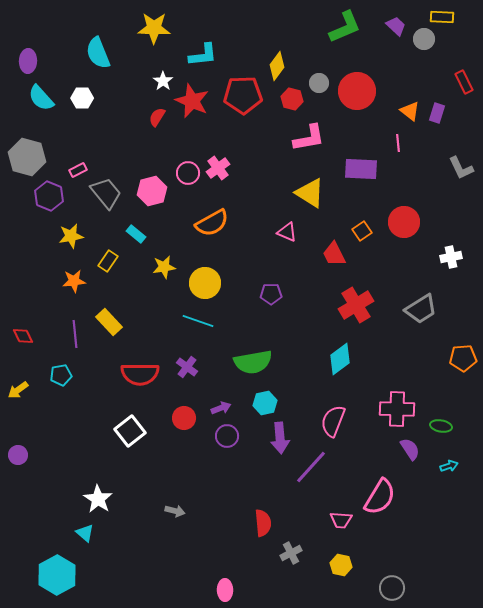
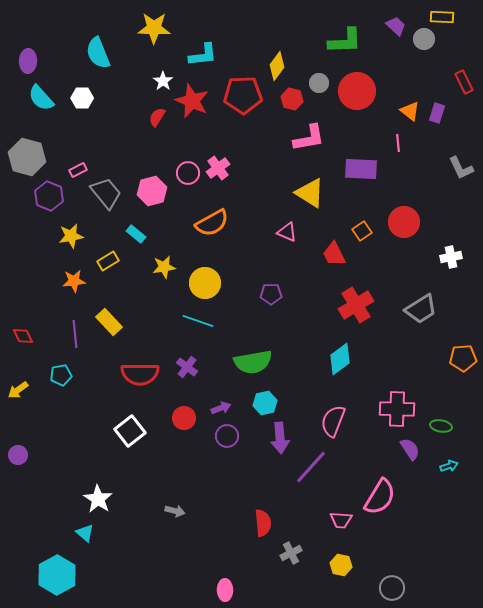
green L-shape at (345, 27): moved 14 px down; rotated 21 degrees clockwise
yellow rectangle at (108, 261): rotated 25 degrees clockwise
